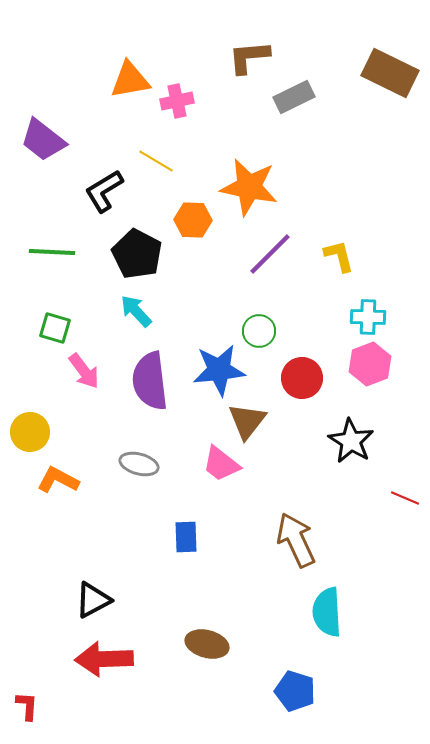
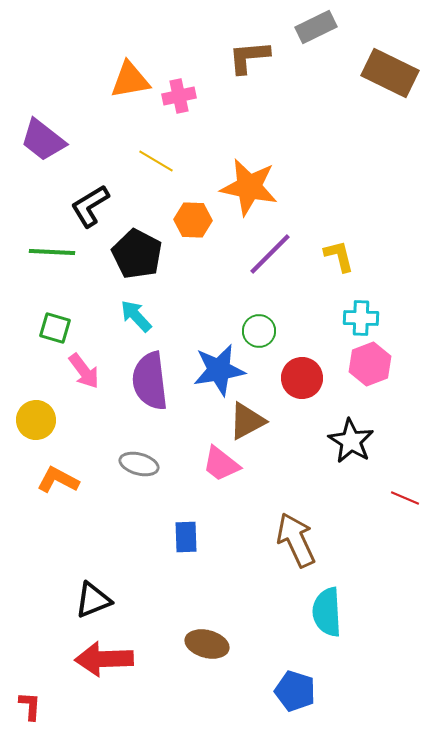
gray rectangle: moved 22 px right, 70 px up
pink cross: moved 2 px right, 5 px up
black L-shape: moved 14 px left, 15 px down
cyan arrow: moved 5 px down
cyan cross: moved 7 px left, 1 px down
blue star: rotated 4 degrees counterclockwise
brown triangle: rotated 24 degrees clockwise
yellow circle: moved 6 px right, 12 px up
black triangle: rotated 6 degrees clockwise
red L-shape: moved 3 px right
